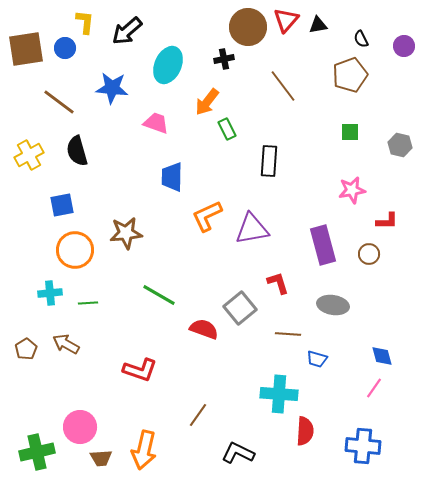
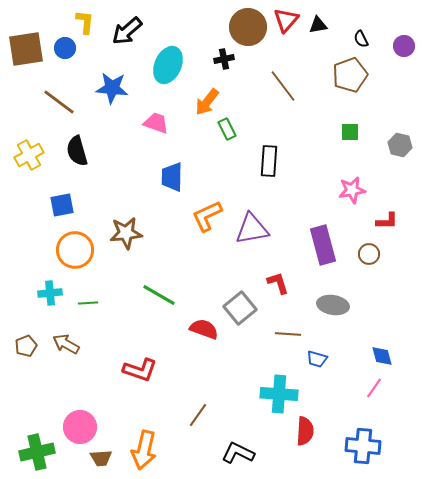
brown pentagon at (26, 349): moved 3 px up; rotated 10 degrees clockwise
